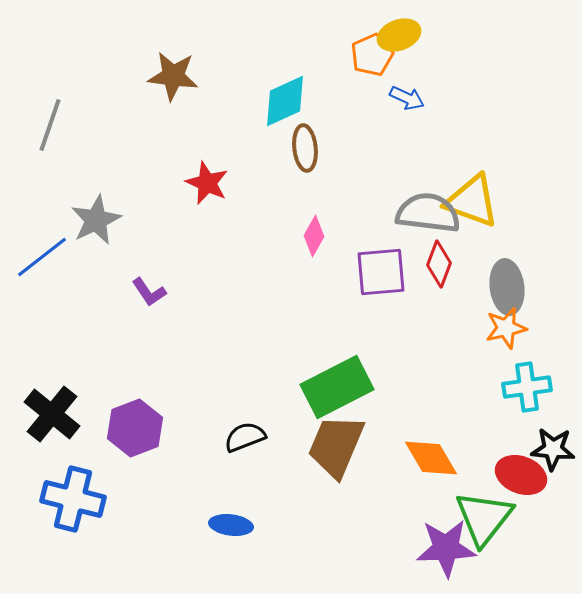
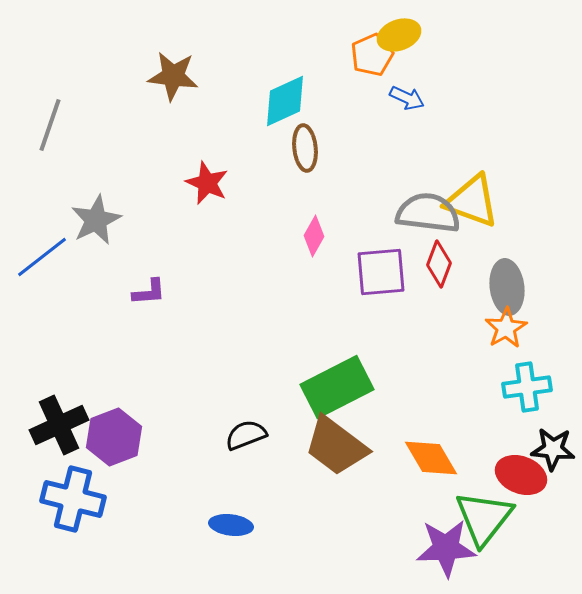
purple L-shape: rotated 60 degrees counterclockwise
orange star: rotated 18 degrees counterclockwise
black cross: moved 7 px right, 11 px down; rotated 26 degrees clockwise
purple hexagon: moved 21 px left, 9 px down
black semicircle: moved 1 px right, 2 px up
brown trapezoid: rotated 76 degrees counterclockwise
